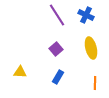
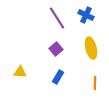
purple line: moved 3 px down
